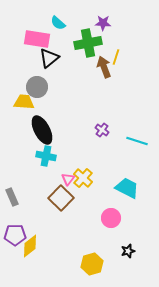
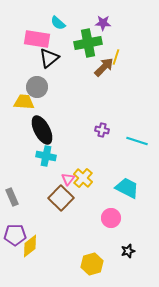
brown arrow: rotated 65 degrees clockwise
purple cross: rotated 24 degrees counterclockwise
